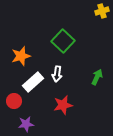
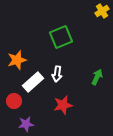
yellow cross: rotated 16 degrees counterclockwise
green square: moved 2 px left, 4 px up; rotated 25 degrees clockwise
orange star: moved 4 px left, 4 px down
